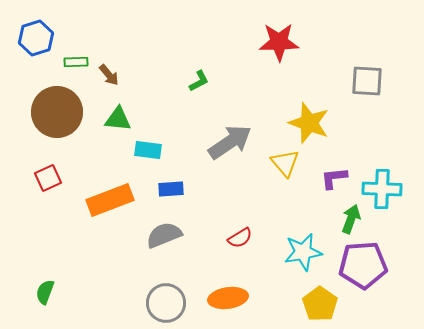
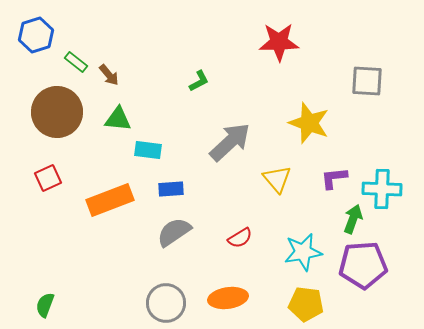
blue hexagon: moved 3 px up
green rectangle: rotated 40 degrees clockwise
gray arrow: rotated 9 degrees counterclockwise
yellow triangle: moved 8 px left, 16 px down
green arrow: moved 2 px right
gray semicircle: moved 10 px right, 3 px up; rotated 12 degrees counterclockwise
green semicircle: moved 13 px down
yellow pentagon: moved 14 px left; rotated 28 degrees counterclockwise
